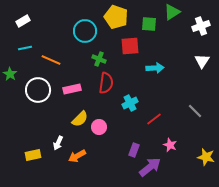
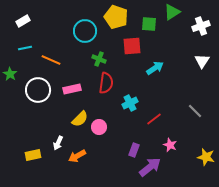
red square: moved 2 px right
cyan arrow: rotated 30 degrees counterclockwise
